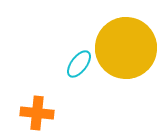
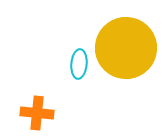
cyan ellipse: rotated 32 degrees counterclockwise
